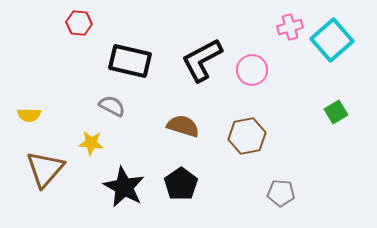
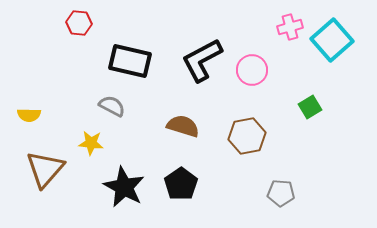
green square: moved 26 px left, 5 px up
